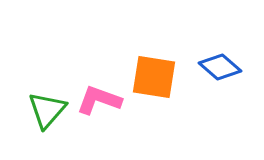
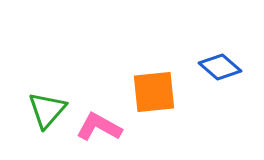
orange square: moved 15 px down; rotated 15 degrees counterclockwise
pink L-shape: moved 27 px down; rotated 9 degrees clockwise
